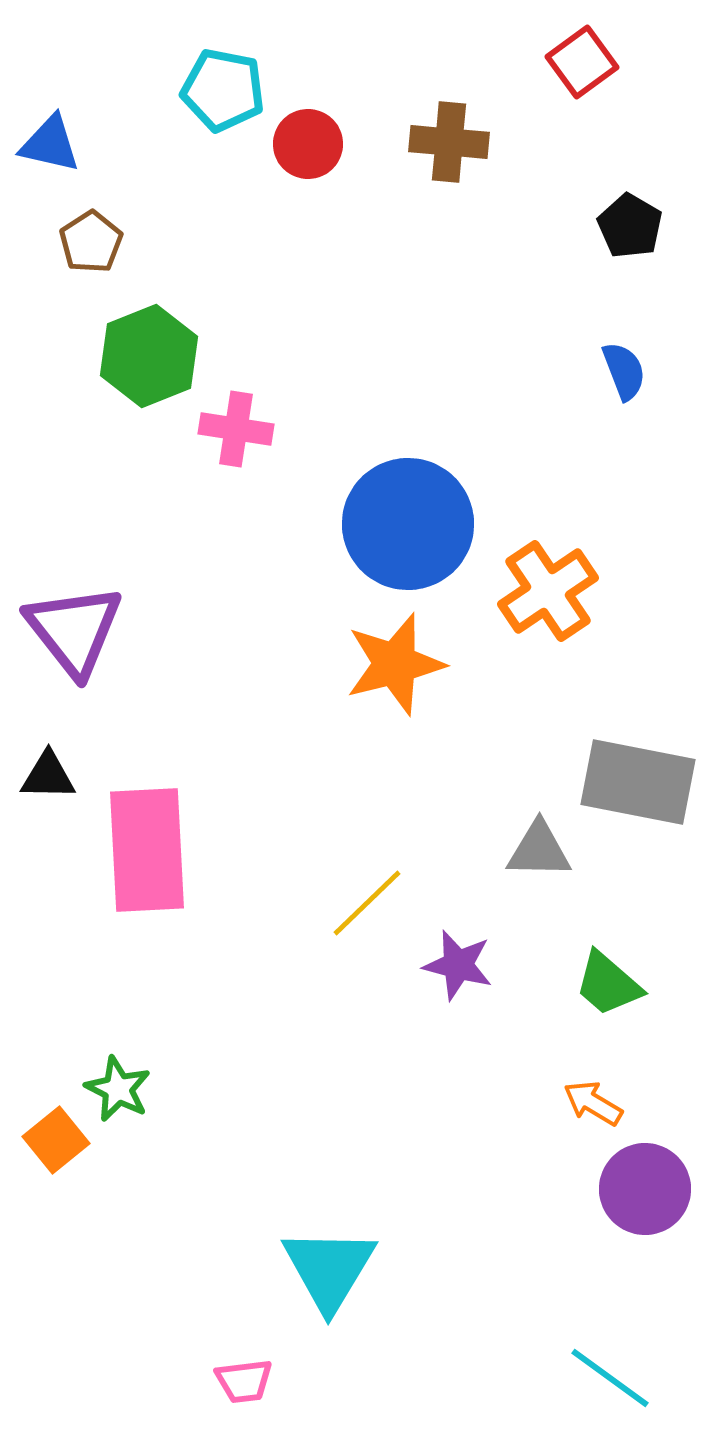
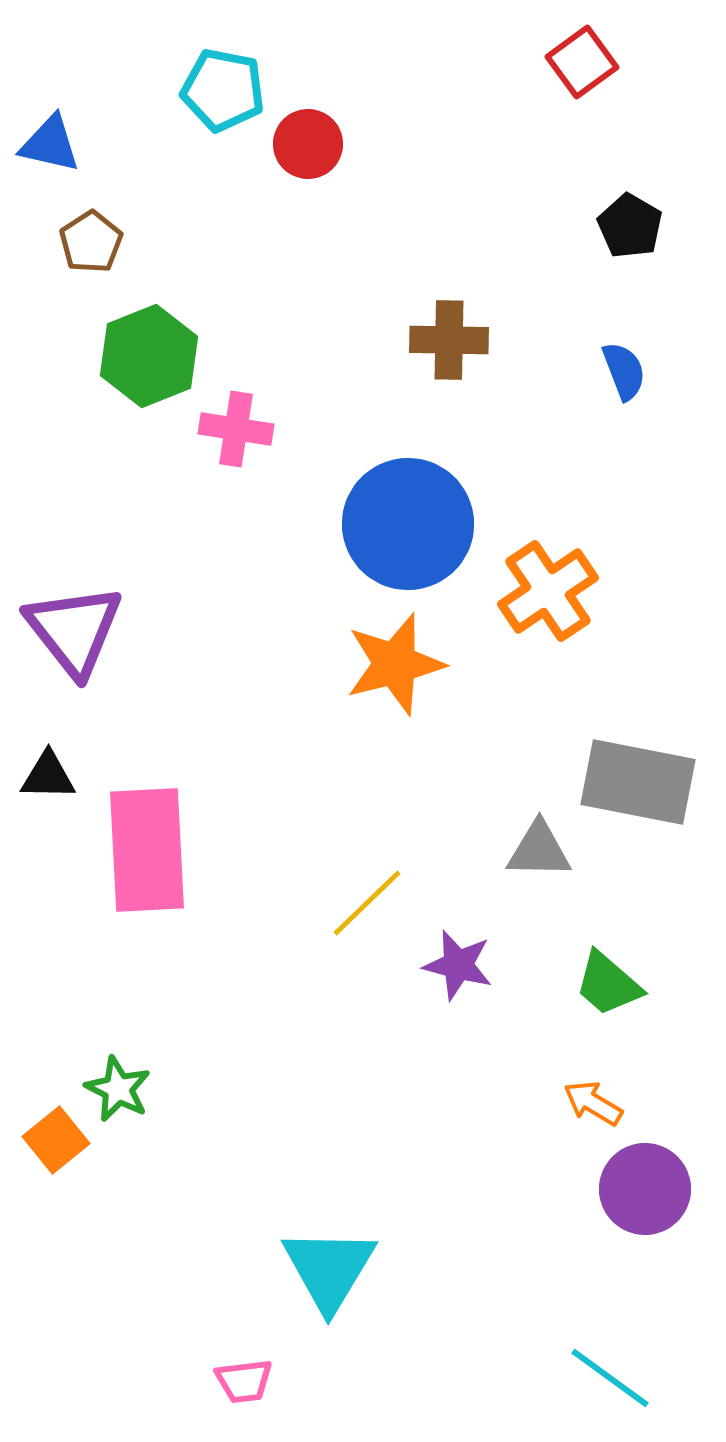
brown cross: moved 198 px down; rotated 4 degrees counterclockwise
